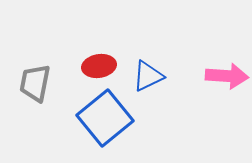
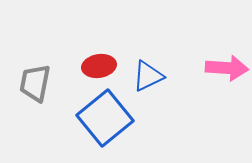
pink arrow: moved 8 px up
